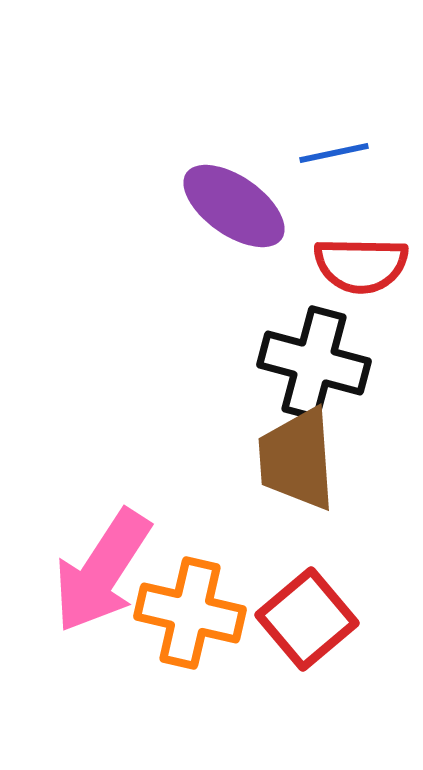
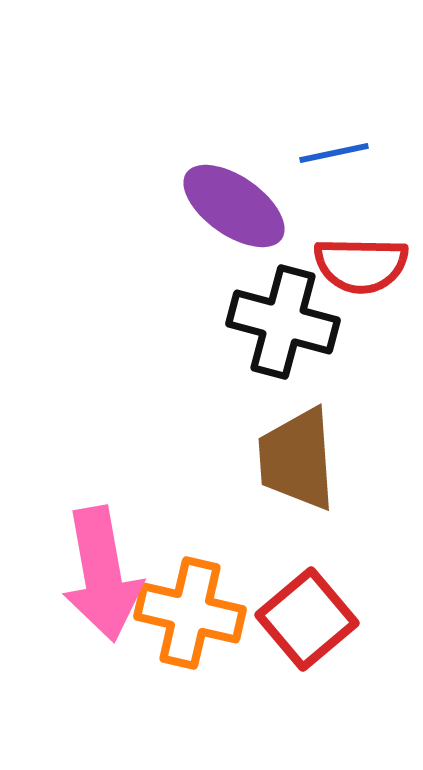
black cross: moved 31 px left, 41 px up
pink arrow: moved 3 px down; rotated 43 degrees counterclockwise
